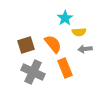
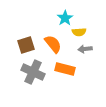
orange rectangle: moved 1 px down; rotated 54 degrees counterclockwise
